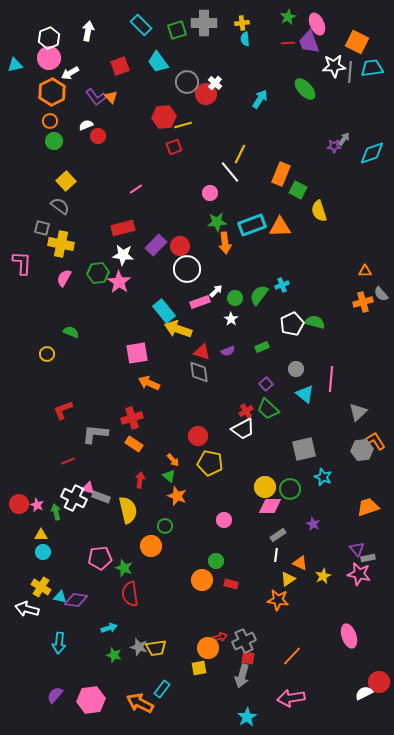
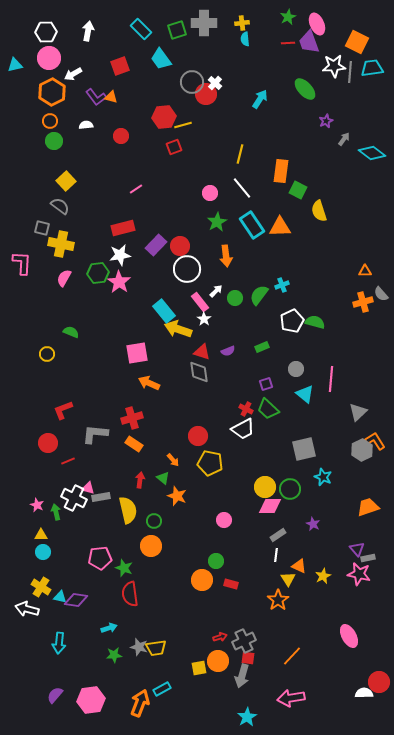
cyan rectangle at (141, 25): moved 4 px down
white hexagon at (49, 38): moved 3 px left, 6 px up; rotated 20 degrees clockwise
cyan trapezoid at (158, 62): moved 3 px right, 3 px up
white arrow at (70, 73): moved 3 px right, 1 px down
gray circle at (187, 82): moved 5 px right
orange triangle at (111, 97): rotated 32 degrees counterclockwise
white semicircle at (86, 125): rotated 16 degrees clockwise
red circle at (98, 136): moved 23 px right
purple star at (334, 146): moved 8 px left, 25 px up; rotated 24 degrees counterclockwise
cyan diamond at (372, 153): rotated 56 degrees clockwise
yellow line at (240, 154): rotated 12 degrees counterclockwise
white line at (230, 172): moved 12 px right, 16 px down
orange rectangle at (281, 174): moved 3 px up; rotated 15 degrees counterclockwise
green star at (217, 222): rotated 24 degrees counterclockwise
cyan rectangle at (252, 225): rotated 76 degrees clockwise
orange arrow at (225, 243): moved 1 px right, 13 px down
white star at (123, 255): moved 3 px left; rotated 15 degrees counterclockwise
pink rectangle at (200, 302): rotated 72 degrees clockwise
white star at (231, 319): moved 27 px left
white pentagon at (292, 324): moved 3 px up
purple square at (266, 384): rotated 24 degrees clockwise
red cross at (246, 411): moved 2 px up; rotated 32 degrees counterclockwise
gray hexagon at (362, 450): rotated 20 degrees counterclockwise
green triangle at (169, 476): moved 6 px left, 2 px down
gray rectangle at (101, 497): rotated 30 degrees counterclockwise
red circle at (19, 504): moved 29 px right, 61 px up
green circle at (165, 526): moved 11 px left, 5 px up
orange triangle at (300, 563): moved 1 px left, 3 px down
yellow triangle at (288, 579): rotated 28 degrees counterclockwise
orange star at (278, 600): rotated 30 degrees clockwise
pink ellipse at (349, 636): rotated 10 degrees counterclockwise
orange circle at (208, 648): moved 10 px right, 13 px down
green star at (114, 655): rotated 21 degrees counterclockwise
cyan rectangle at (162, 689): rotated 24 degrees clockwise
white semicircle at (364, 693): rotated 24 degrees clockwise
orange arrow at (140, 703): rotated 84 degrees clockwise
